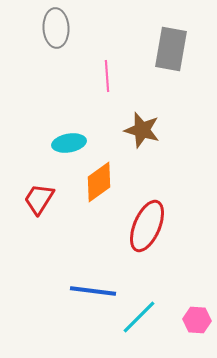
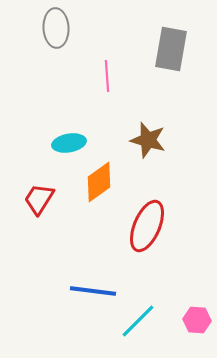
brown star: moved 6 px right, 10 px down
cyan line: moved 1 px left, 4 px down
